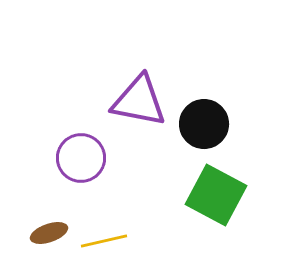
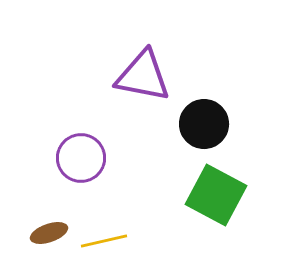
purple triangle: moved 4 px right, 25 px up
